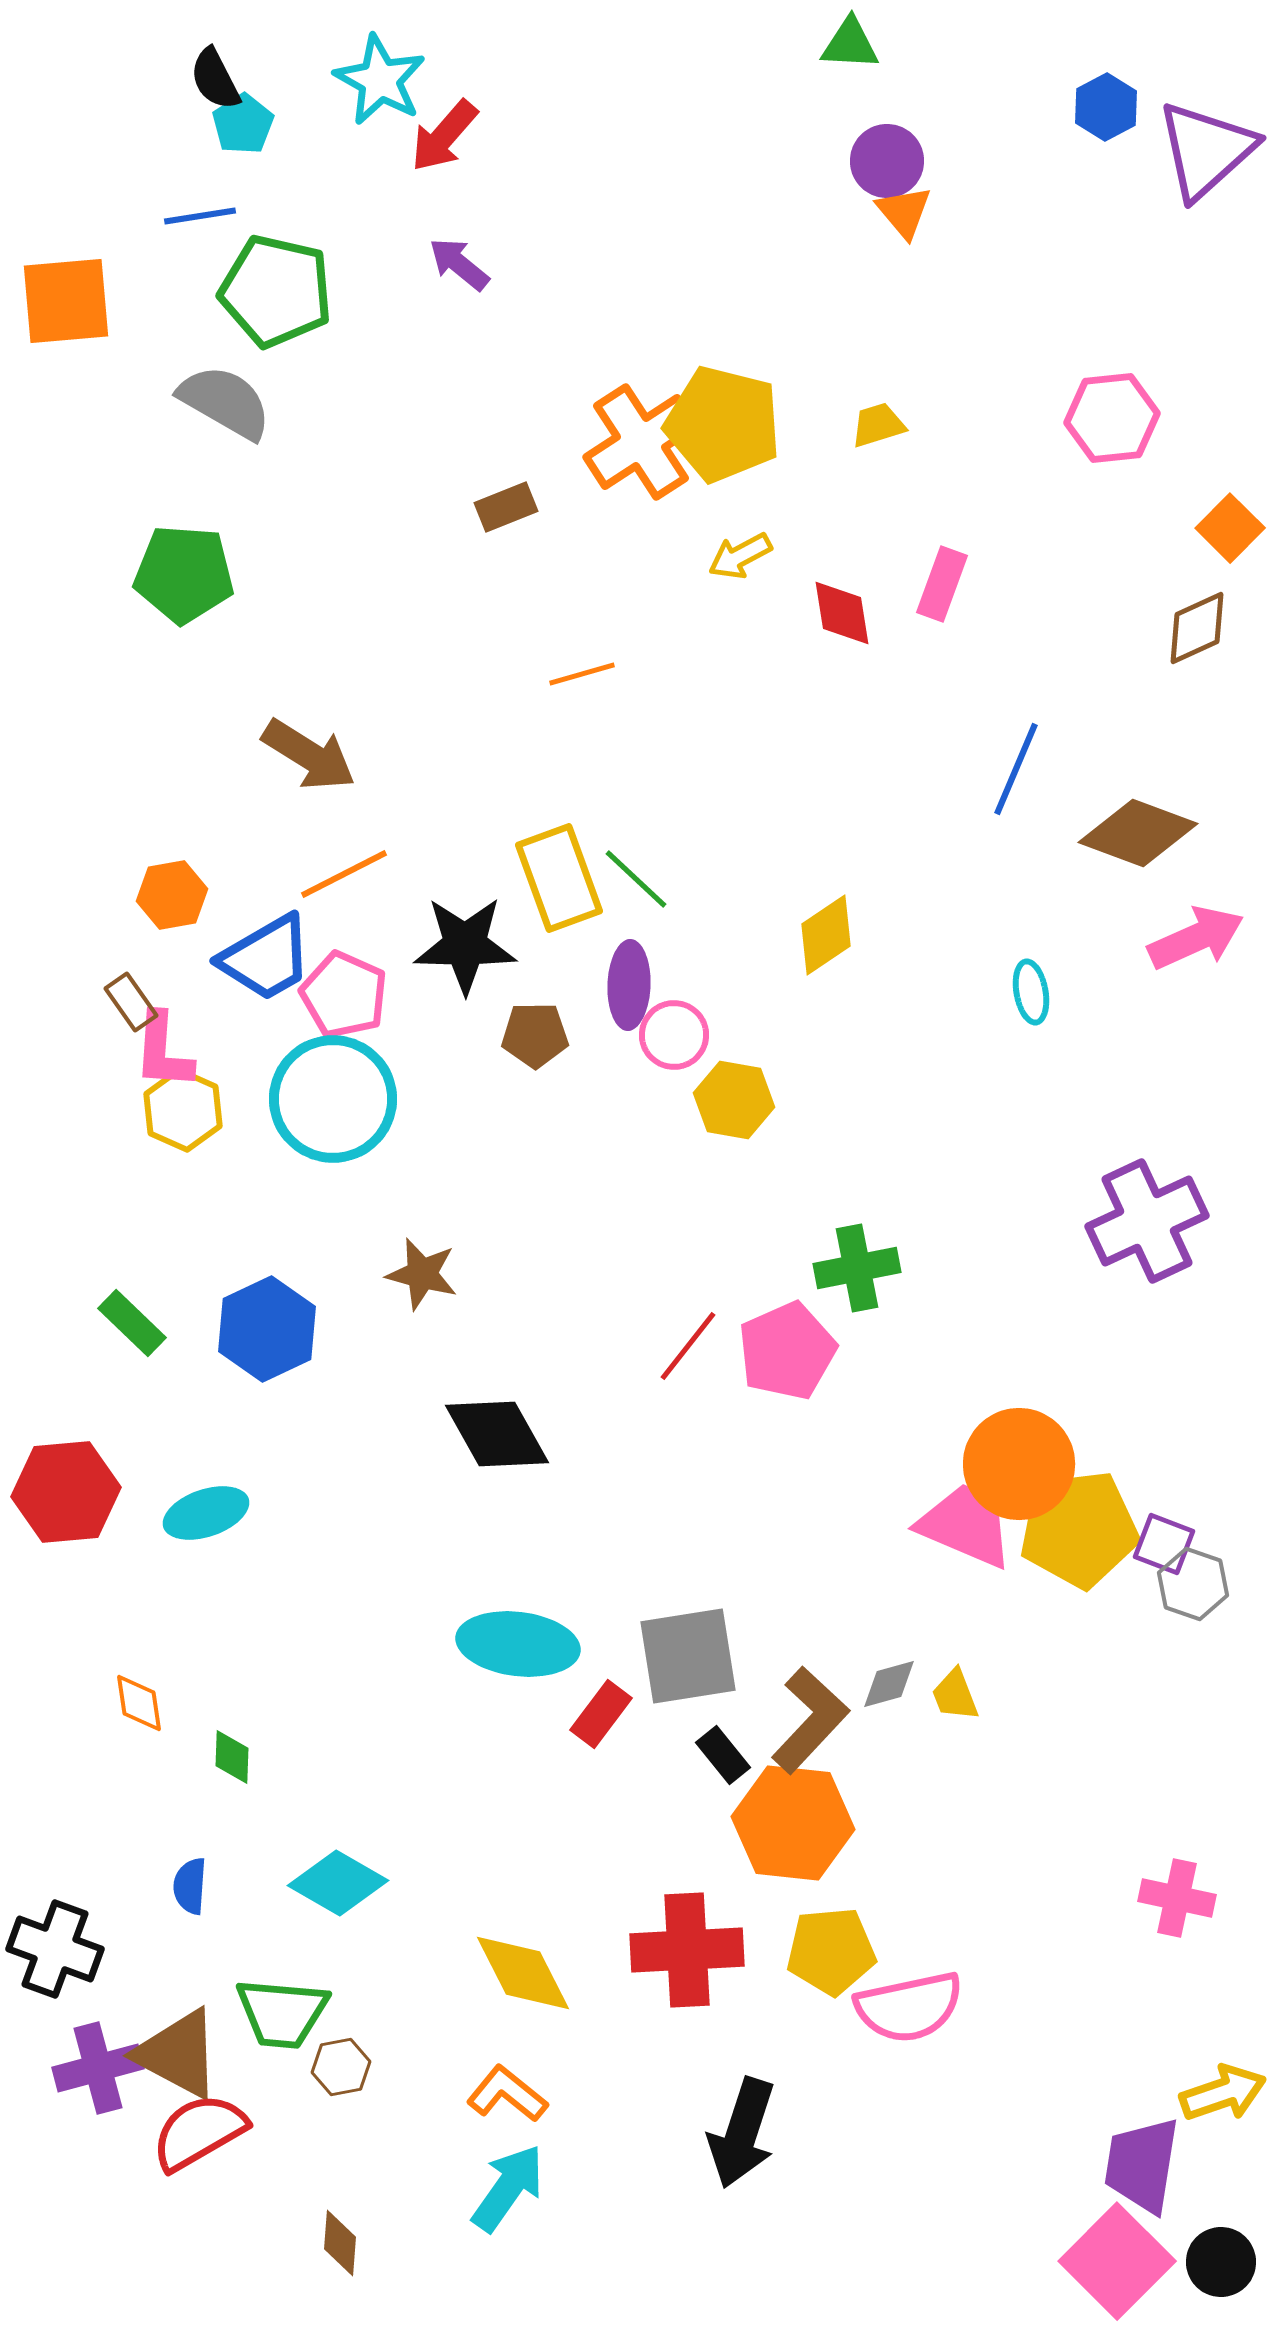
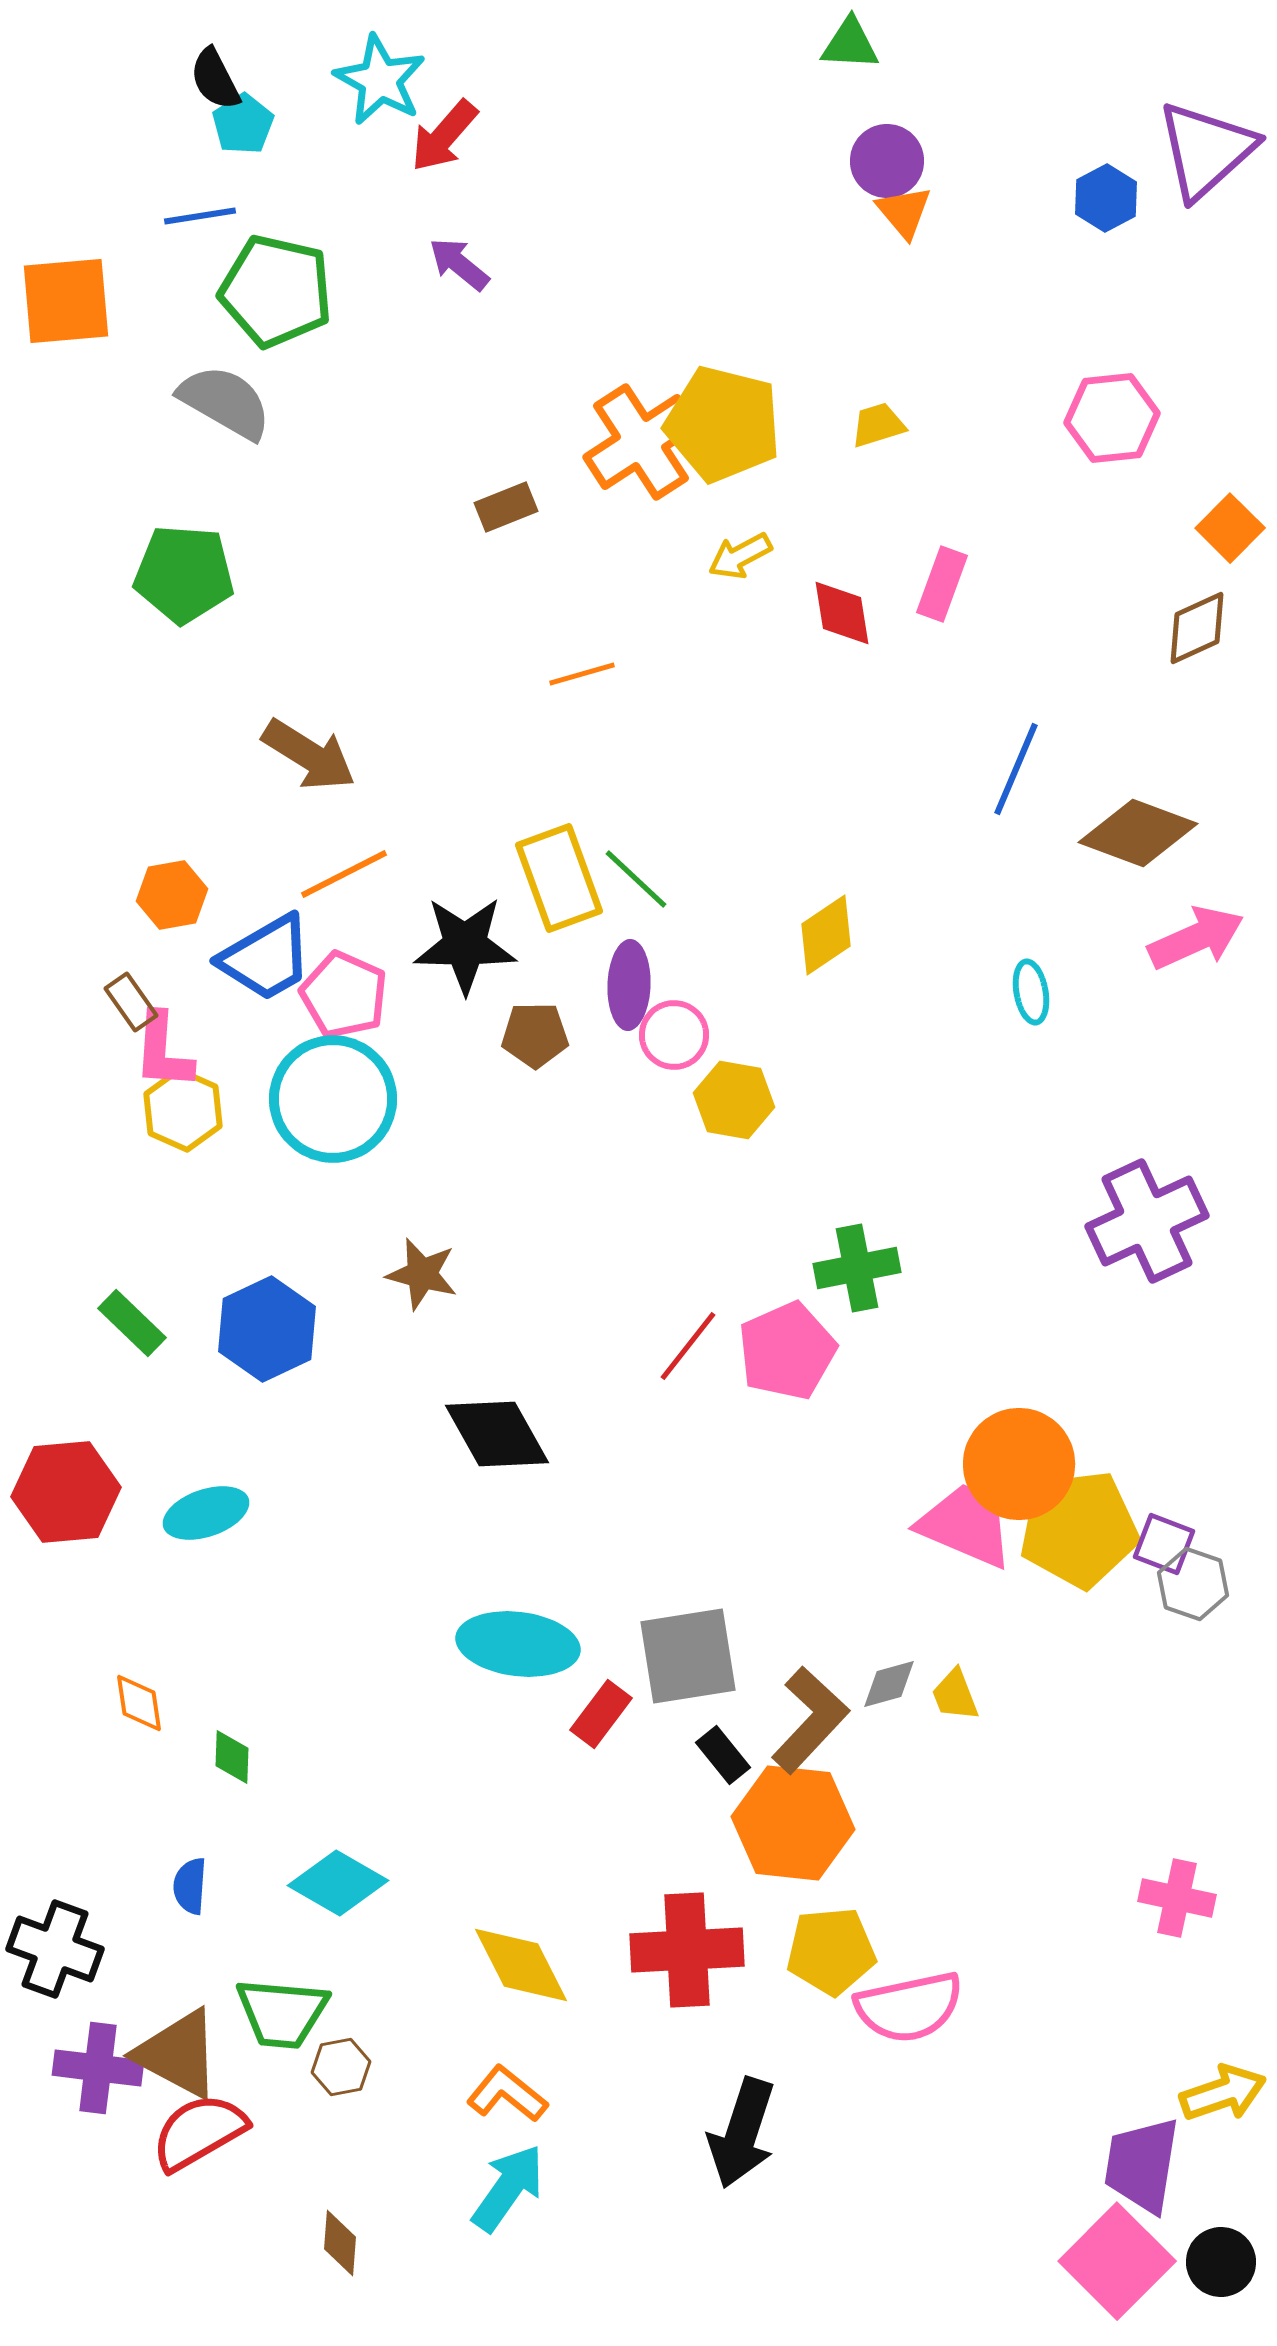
blue hexagon at (1106, 107): moved 91 px down
yellow diamond at (523, 1973): moved 2 px left, 8 px up
purple cross at (98, 2068): rotated 22 degrees clockwise
